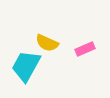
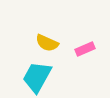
cyan trapezoid: moved 11 px right, 11 px down
